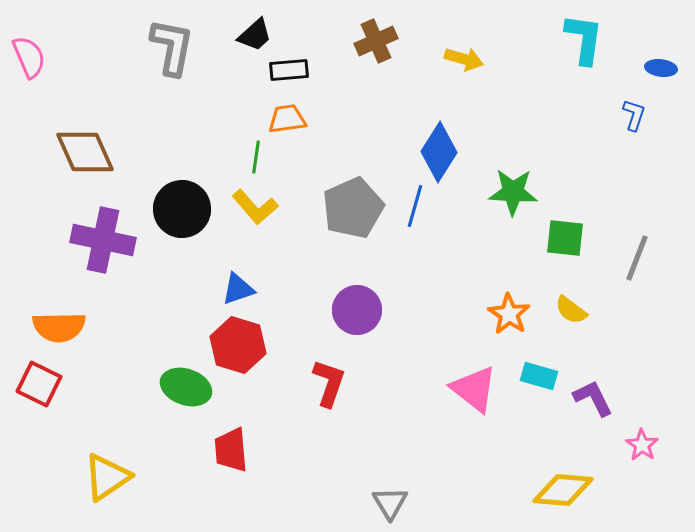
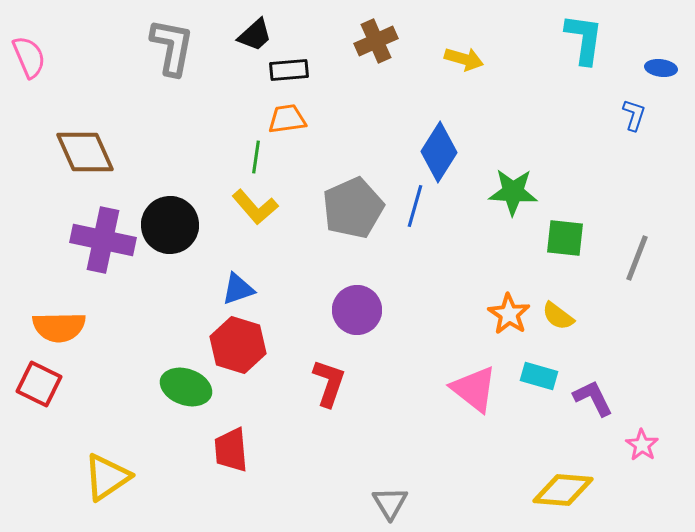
black circle: moved 12 px left, 16 px down
yellow semicircle: moved 13 px left, 6 px down
